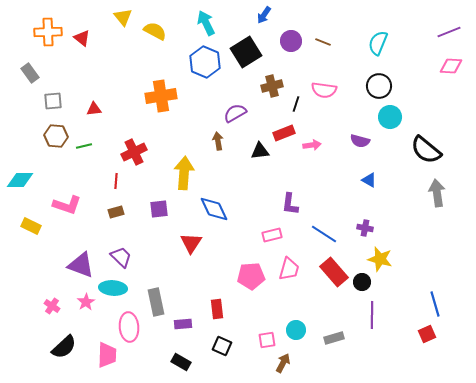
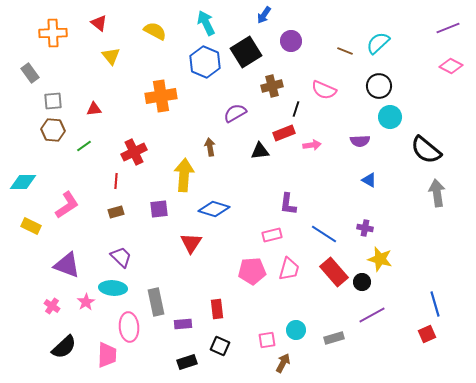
yellow triangle at (123, 17): moved 12 px left, 39 px down
orange cross at (48, 32): moved 5 px right, 1 px down
purple line at (449, 32): moved 1 px left, 4 px up
red triangle at (82, 38): moved 17 px right, 15 px up
brown line at (323, 42): moved 22 px right, 9 px down
cyan semicircle at (378, 43): rotated 25 degrees clockwise
pink diamond at (451, 66): rotated 25 degrees clockwise
pink semicircle at (324, 90): rotated 15 degrees clockwise
black line at (296, 104): moved 5 px down
brown hexagon at (56, 136): moved 3 px left, 6 px up
brown arrow at (218, 141): moved 8 px left, 6 px down
purple semicircle at (360, 141): rotated 18 degrees counterclockwise
green line at (84, 146): rotated 21 degrees counterclockwise
yellow arrow at (184, 173): moved 2 px down
cyan diamond at (20, 180): moved 3 px right, 2 px down
purple L-shape at (290, 204): moved 2 px left
pink L-shape at (67, 205): rotated 52 degrees counterclockwise
blue diamond at (214, 209): rotated 48 degrees counterclockwise
purple triangle at (81, 265): moved 14 px left
pink pentagon at (251, 276): moved 1 px right, 5 px up
purple line at (372, 315): rotated 60 degrees clockwise
black square at (222, 346): moved 2 px left
black rectangle at (181, 362): moved 6 px right; rotated 48 degrees counterclockwise
